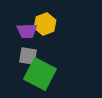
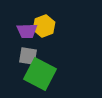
yellow hexagon: moved 1 px left, 2 px down
